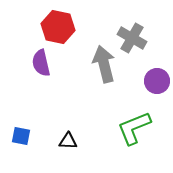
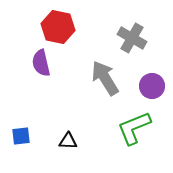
gray arrow: moved 1 px right, 14 px down; rotated 18 degrees counterclockwise
purple circle: moved 5 px left, 5 px down
blue square: rotated 18 degrees counterclockwise
